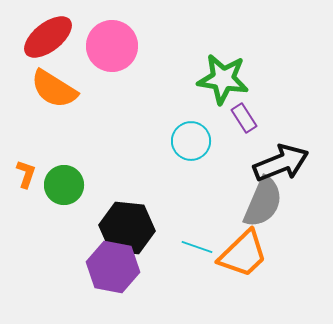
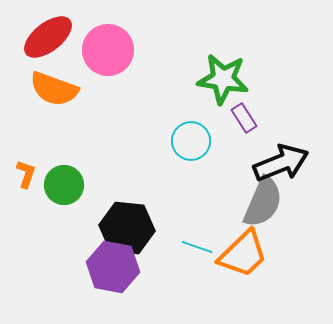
pink circle: moved 4 px left, 4 px down
orange semicircle: rotated 12 degrees counterclockwise
